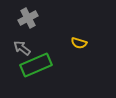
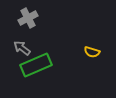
yellow semicircle: moved 13 px right, 9 px down
